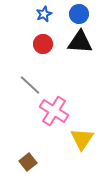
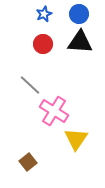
yellow triangle: moved 6 px left
